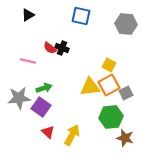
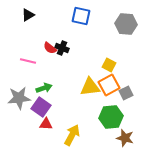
red triangle: moved 2 px left, 8 px up; rotated 40 degrees counterclockwise
